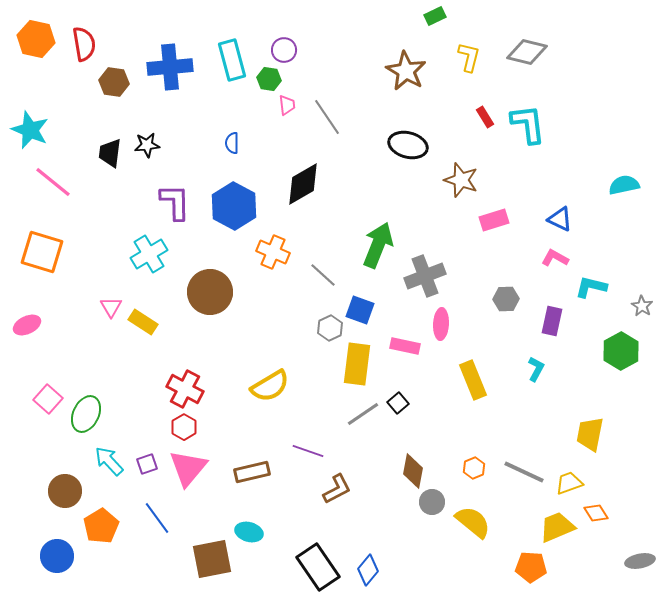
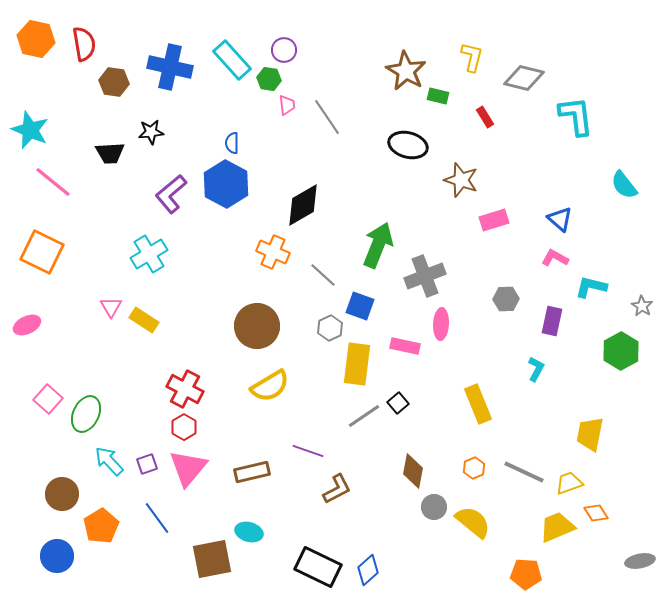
green rectangle at (435, 16): moved 3 px right, 80 px down; rotated 40 degrees clockwise
gray diamond at (527, 52): moved 3 px left, 26 px down
yellow L-shape at (469, 57): moved 3 px right
cyan rectangle at (232, 60): rotated 27 degrees counterclockwise
blue cross at (170, 67): rotated 18 degrees clockwise
cyan L-shape at (528, 124): moved 48 px right, 8 px up
black star at (147, 145): moved 4 px right, 13 px up
black trapezoid at (110, 153): rotated 100 degrees counterclockwise
black diamond at (303, 184): moved 21 px down
cyan semicircle at (624, 185): rotated 116 degrees counterclockwise
purple L-shape at (175, 202): moved 4 px left, 8 px up; rotated 129 degrees counterclockwise
blue hexagon at (234, 206): moved 8 px left, 22 px up
blue triangle at (560, 219): rotated 16 degrees clockwise
orange square at (42, 252): rotated 9 degrees clockwise
brown circle at (210, 292): moved 47 px right, 34 px down
blue square at (360, 310): moved 4 px up
yellow rectangle at (143, 322): moved 1 px right, 2 px up
yellow rectangle at (473, 380): moved 5 px right, 24 px down
gray line at (363, 414): moved 1 px right, 2 px down
brown circle at (65, 491): moved 3 px left, 3 px down
gray circle at (432, 502): moved 2 px right, 5 px down
black rectangle at (318, 567): rotated 30 degrees counterclockwise
orange pentagon at (531, 567): moved 5 px left, 7 px down
blue diamond at (368, 570): rotated 8 degrees clockwise
